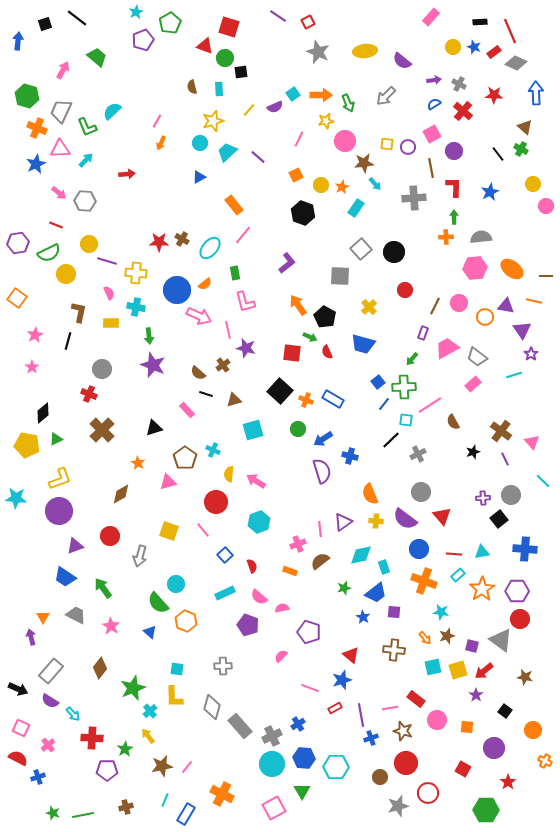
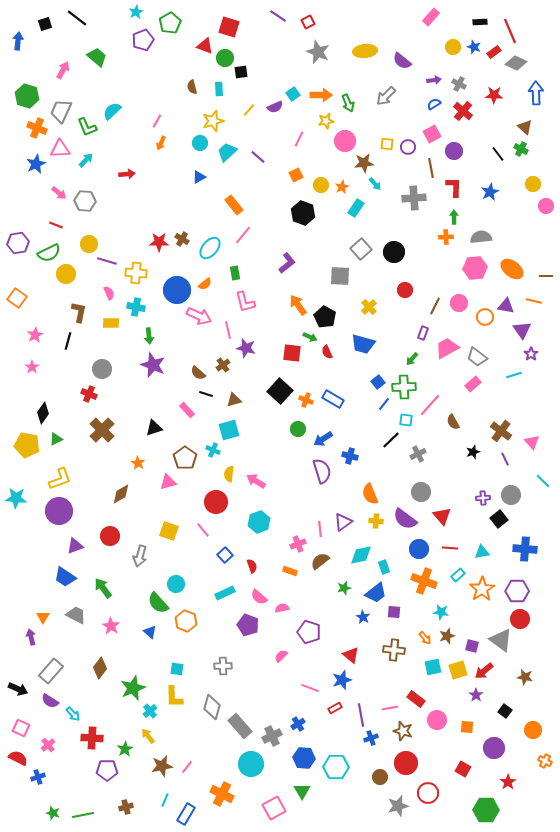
pink line at (430, 405): rotated 15 degrees counterclockwise
black diamond at (43, 413): rotated 15 degrees counterclockwise
cyan square at (253, 430): moved 24 px left
red line at (454, 554): moved 4 px left, 6 px up
cyan circle at (272, 764): moved 21 px left
